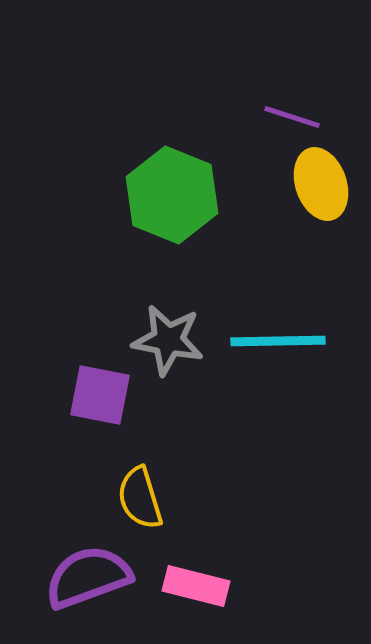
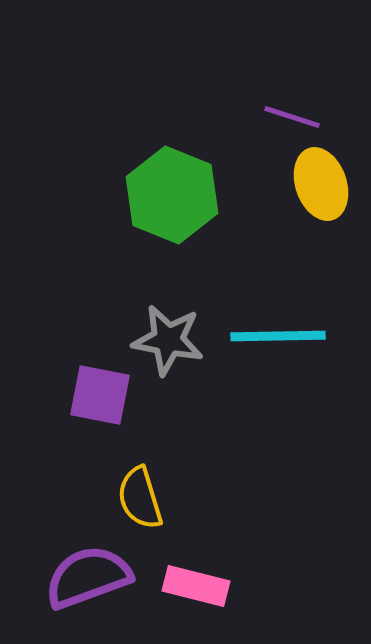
cyan line: moved 5 px up
